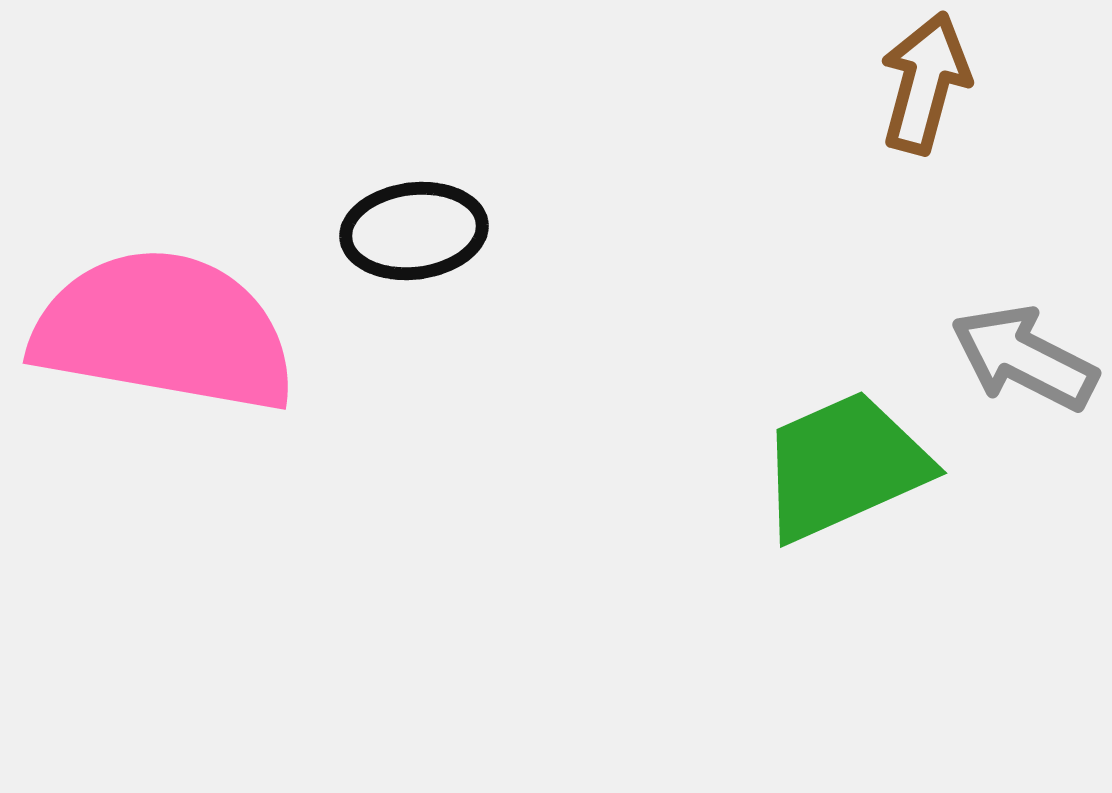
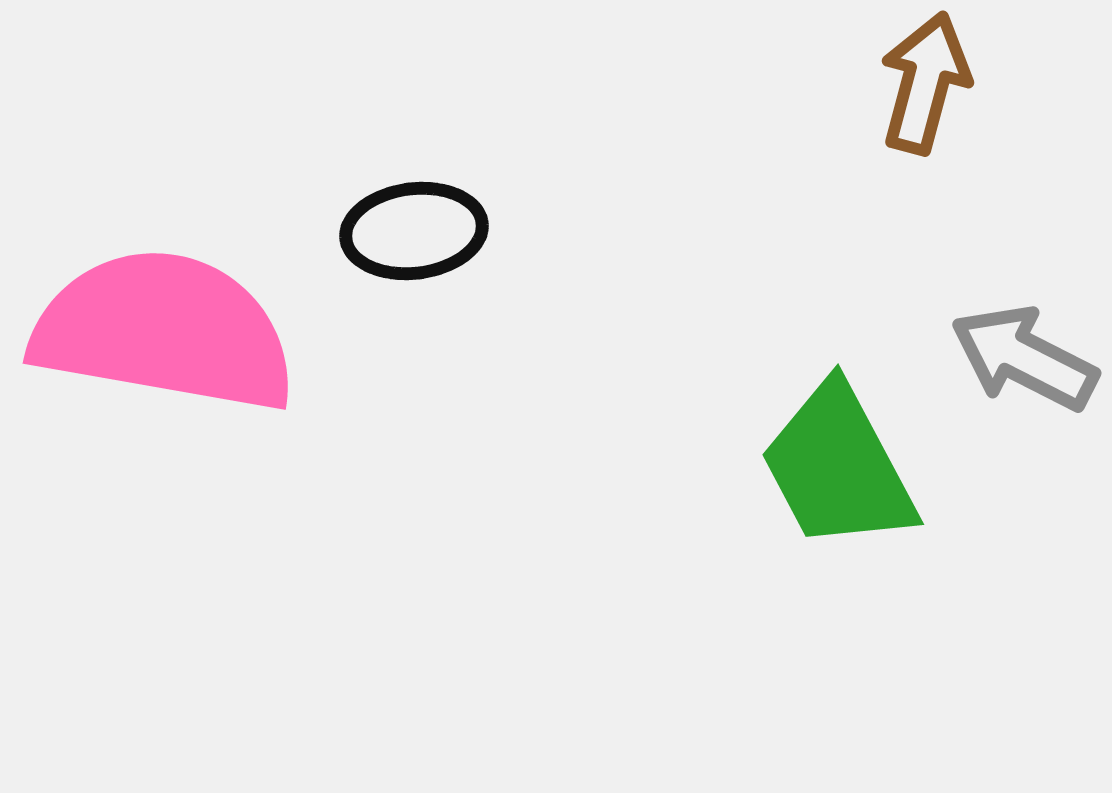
green trapezoid: moved 6 px left, 1 px down; rotated 94 degrees counterclockwise
